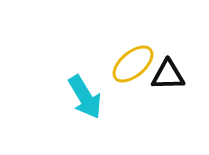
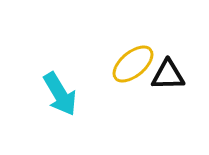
cyan arrow: moved 25 px left, 3 px up
